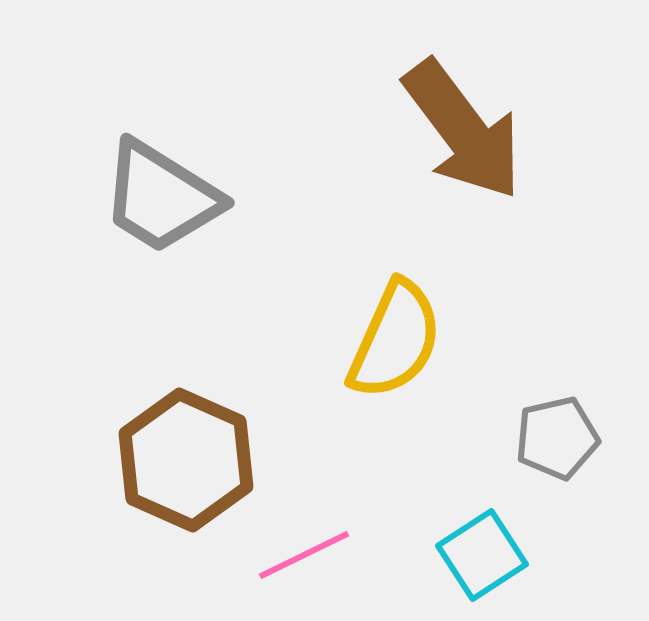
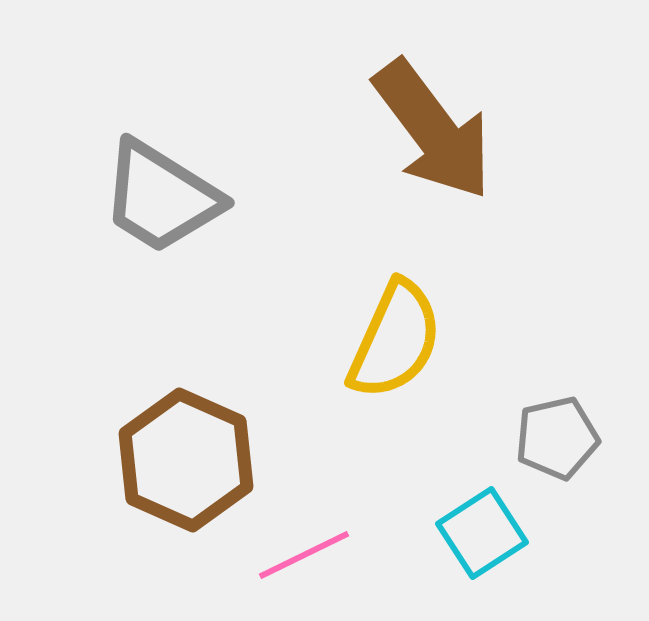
brown arrow: moved 30 px left
cyan square: moved 22 px up
